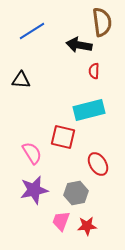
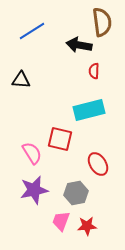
red square: moved 3 px left, 2 px down
